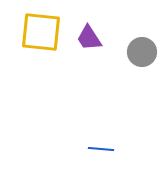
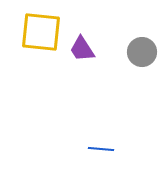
purple trapezoid: moved 7 px left, 11 px down
